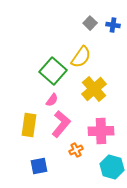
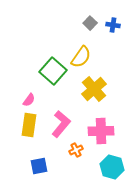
pink semicircle: moved 23 px left
